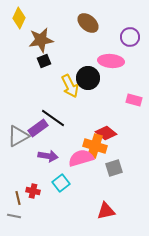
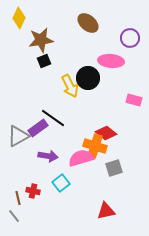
purple circle: moved 1 px down
gray line: rotated 40 degrees clockwise
